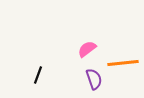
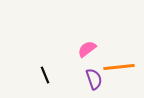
orange line: moved 4 px left, 4 px down
black line: moved 7 px right; rotated 42 degrees counterclockwise
